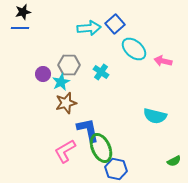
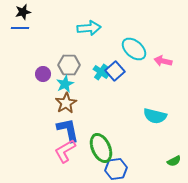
blue square: moved 47 px down
cyan star: moved 4 px right, 2 px down
brown star: rotated 15 degrees counterclockwise
blue L-shape: moved 20 px left
blue hexagon: rotated 20 degrees counterclockwise
